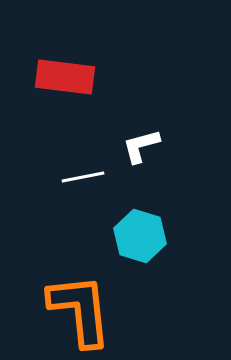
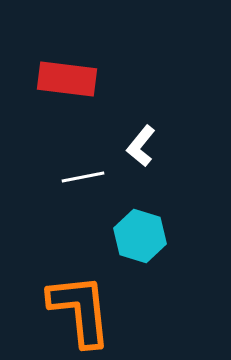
red rectangle: moved 2 px right, 2 px down
white L-shape: rotated 36 degrees counterclockwise
